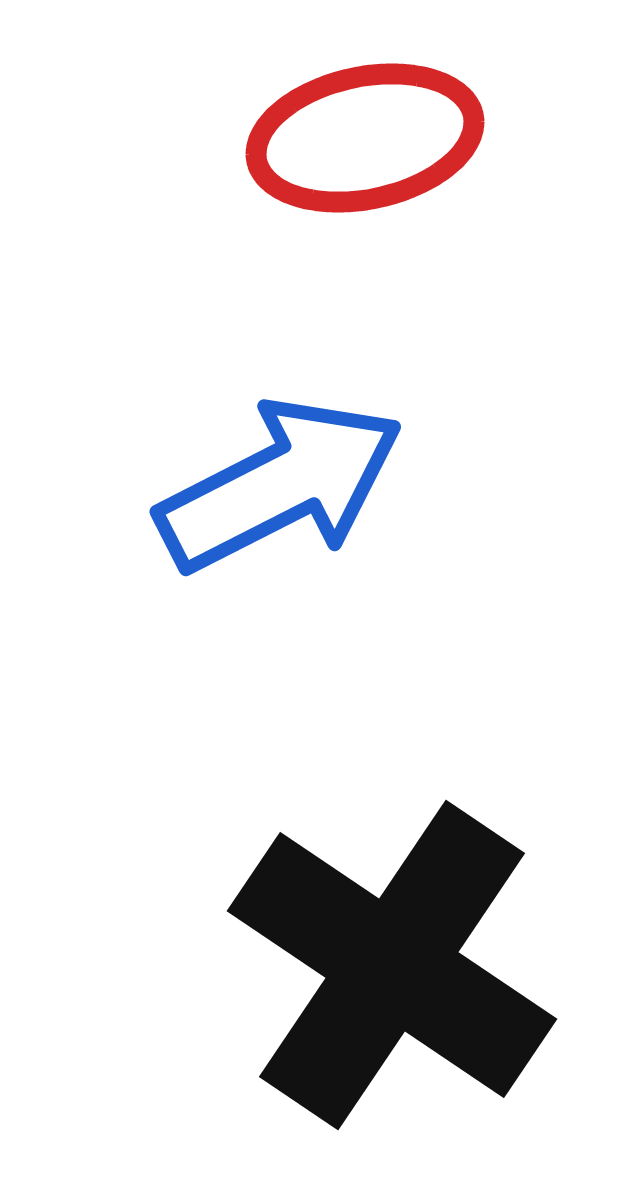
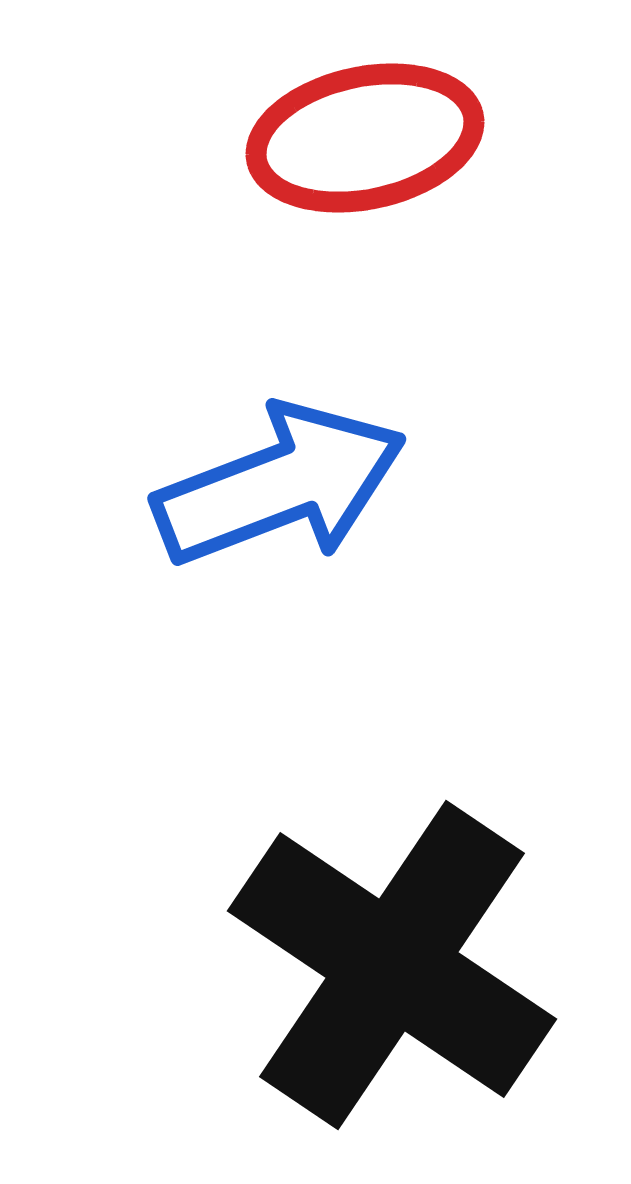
blue arrow: rotated 6 degrees clockwise
